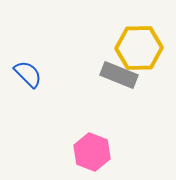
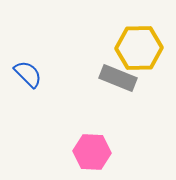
gray rectangle: moved 1 px left, 3 px down
pink hexagon: rotated 18 degrees counterclockwise
